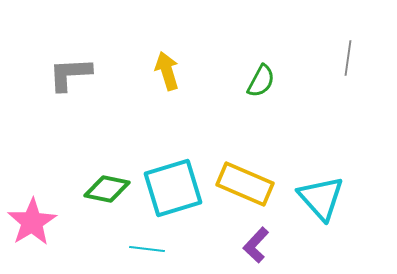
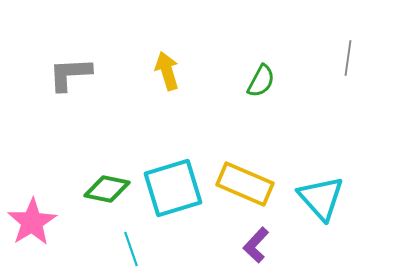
cyan line: moved 16 px left; rotated 64 degrees clockwise
